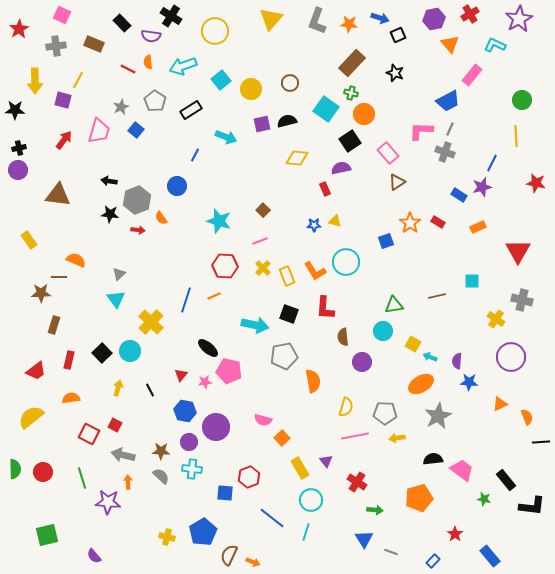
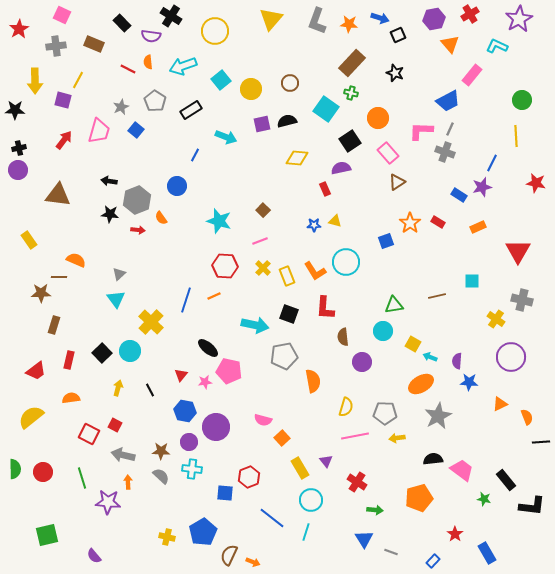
cyan L-shape at (495, 45): moved 2 px right, 1 px down
orange circle at (364, 114): moved 14 px right, 4 px down
blue rectangle at (490, 556): moved 3 px left, 3 px up; rotated 10 degrees clockwise
